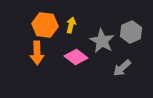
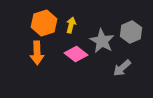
orange hexagon: moved 1 px left, 2 px up; rotated 25 degrees counterclockwise
pink diamond: moved 3 px up
